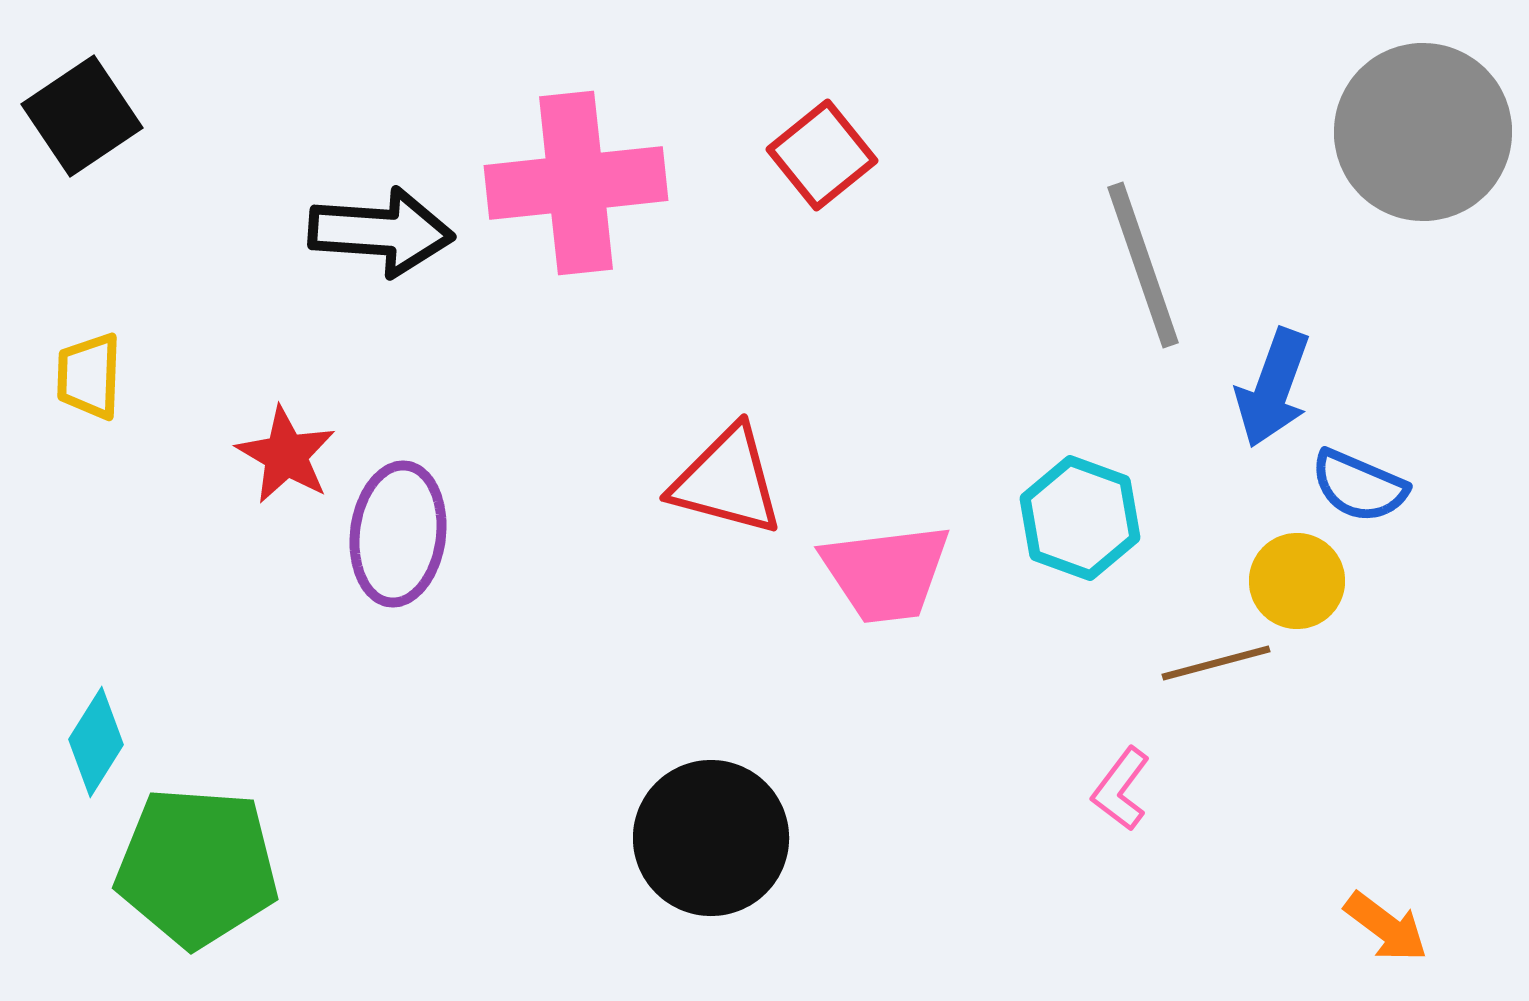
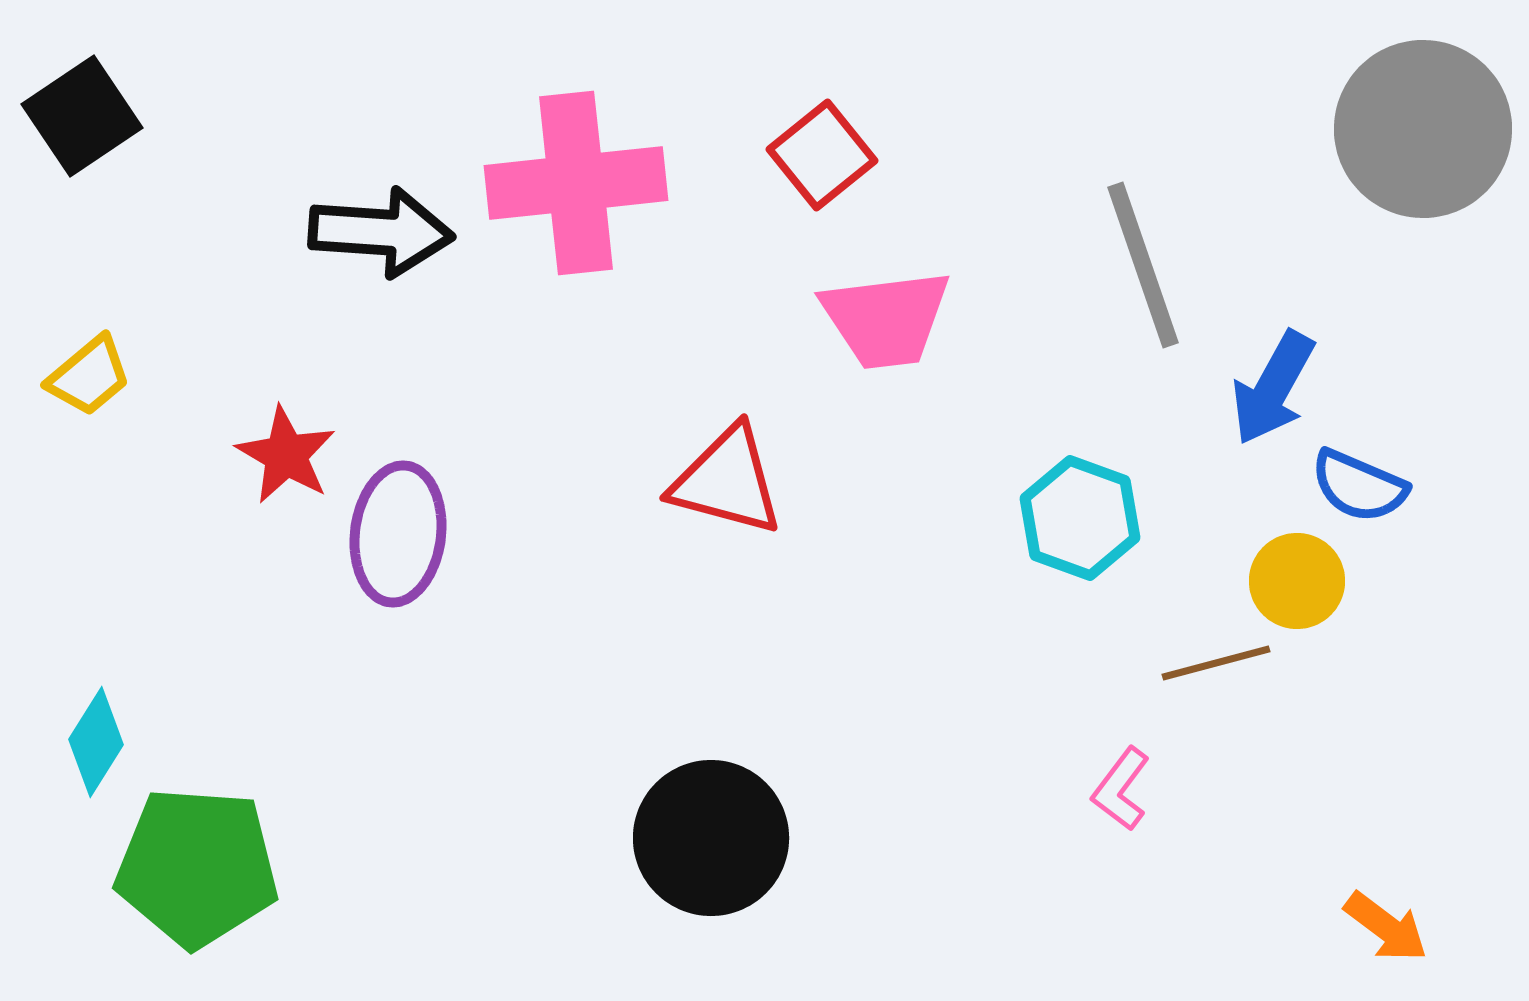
gray circle: moved 3 px up
yellow trapezoid: rotated 132 degrees counterclockwise
blue arrow: rotated 9 degrees clockwise
pink trapezoid: moved 254 px up
